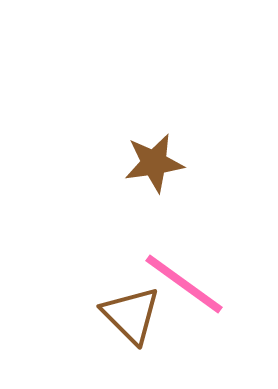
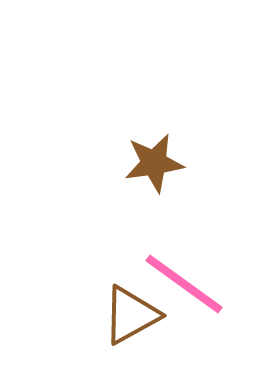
brown triangle: rotated 46 degrees clockwise
